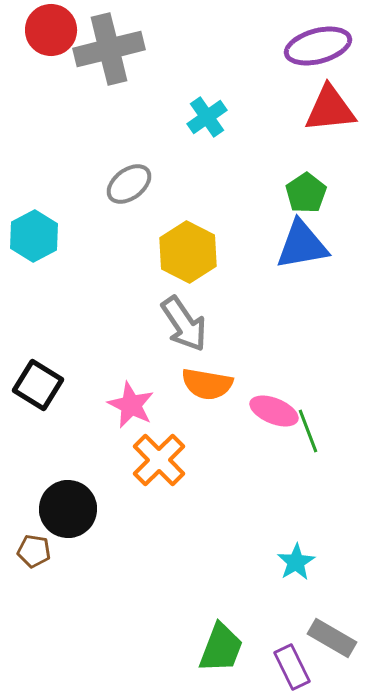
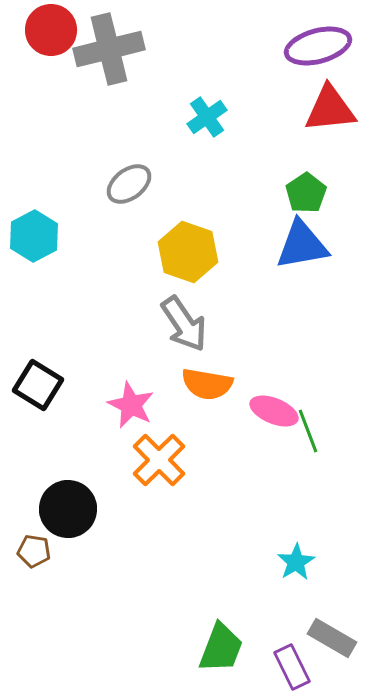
yellow hexagon: rotated 8 degrees counterclockwise
